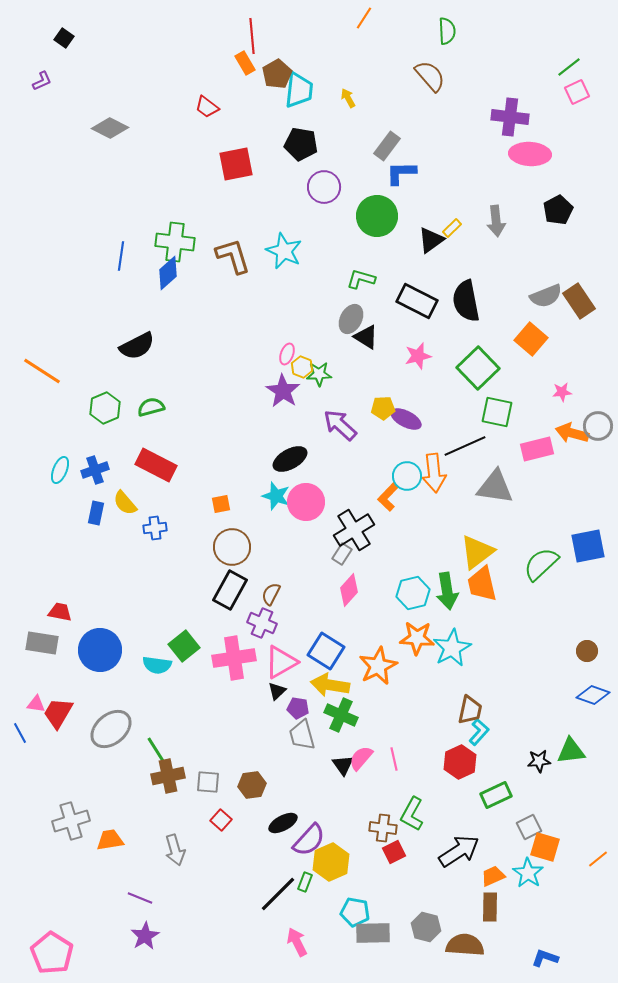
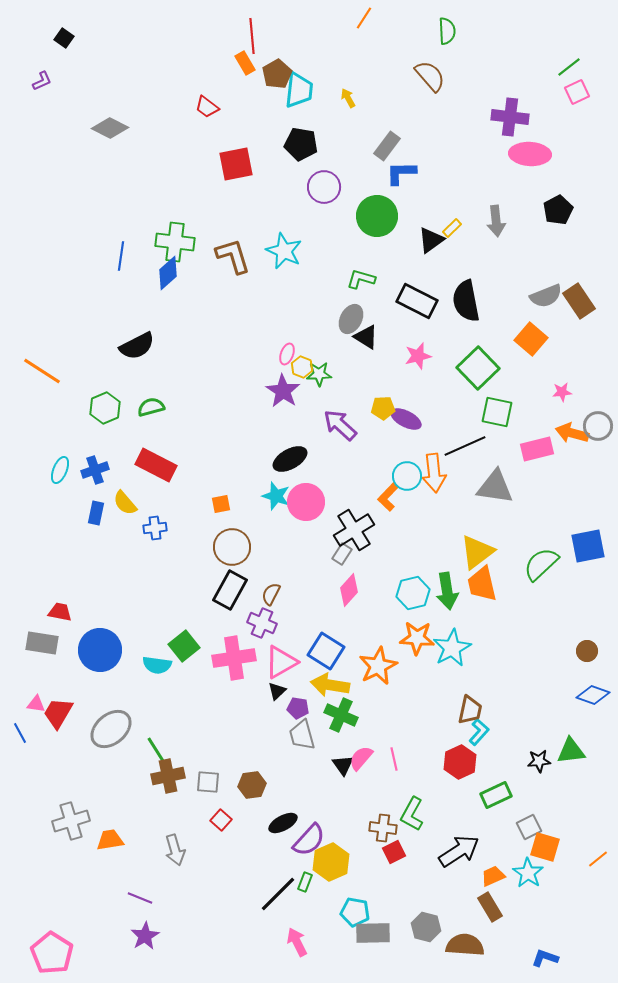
brown rectangle at (490, 907): rotated 32 degrees counterclockwise
